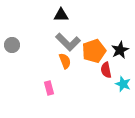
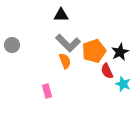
gray L-shape: moved 1 px down
black star: moved 2 px down
red semicircle: moved 1 px right, 1 px down; rotated 14 degrees counterclockwise
pink rectangle: moved 2 px left, 3 px down
